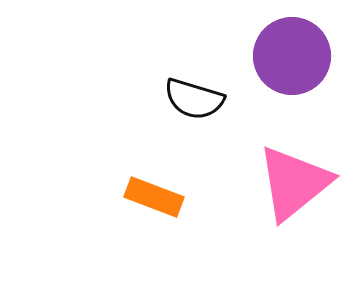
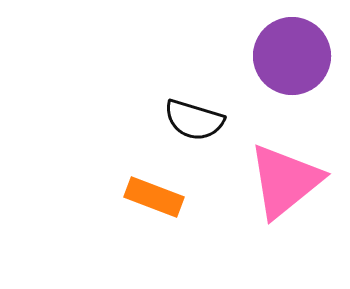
black semicircle: moved 21 px down
pink triangle: moved 9 px left, 2 px up
